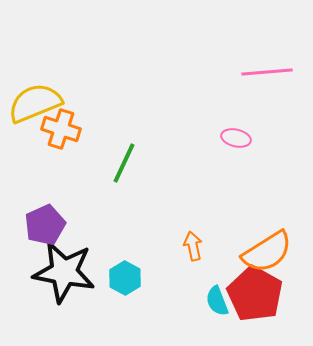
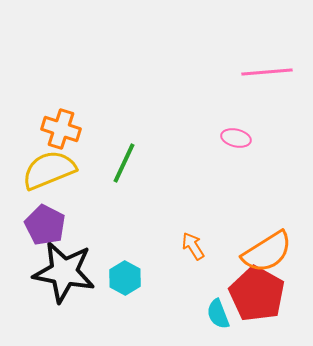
yellow semicircle: moved 14 px right, 67 px down
purple pentagon: rotated 21 degrees counterclockwise
orange arrow: rotated 20 degrees counterclockwise
red pentagon: moved 2 px right
cyan semicircle: moved 1 px right, 13 px down
